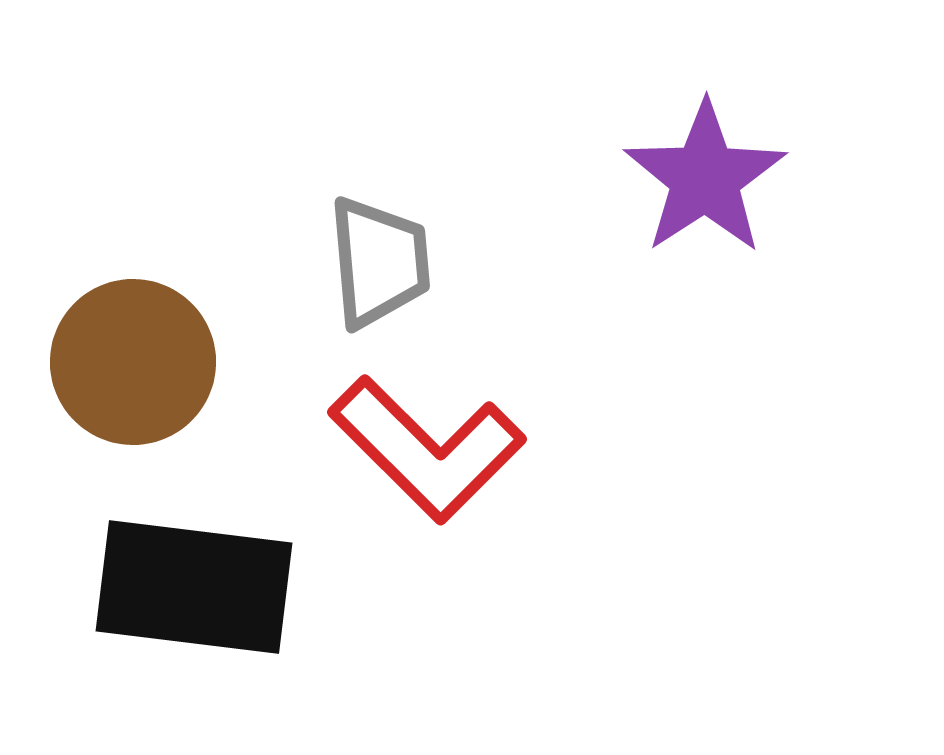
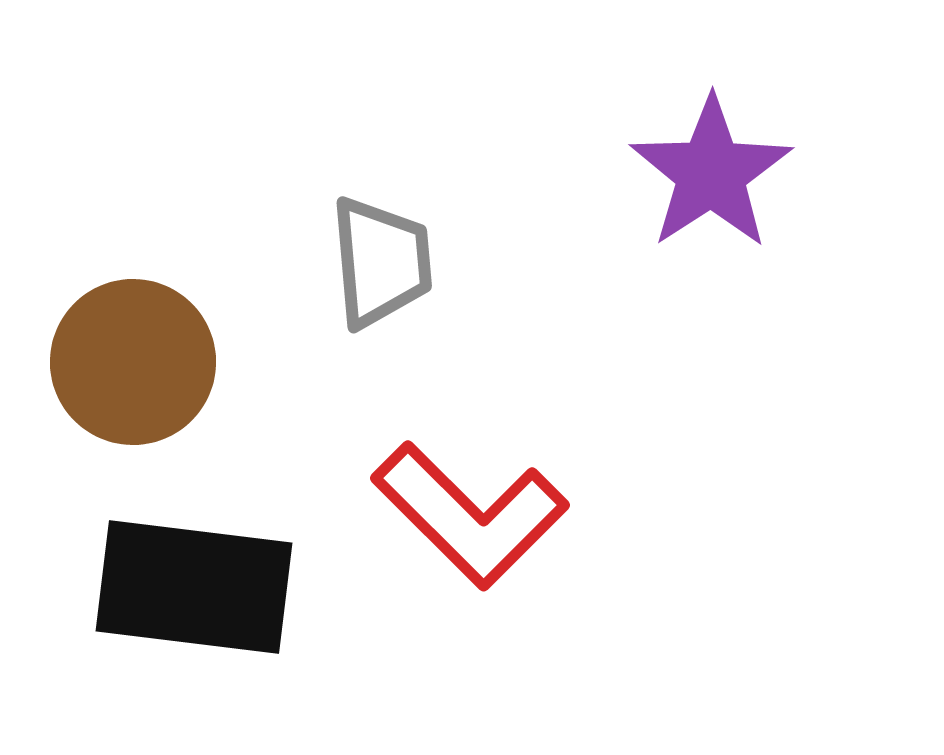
purple star: moved 6 px right, 5 px up
gray trapezoid: moved 2 px right
red L-shape: moved 43 px right, 66 px down
